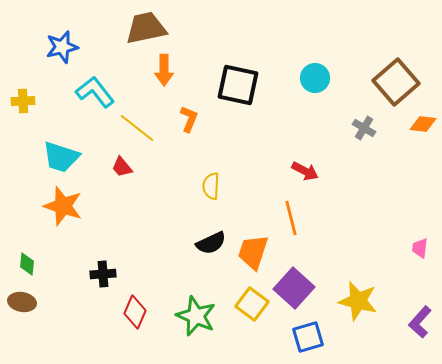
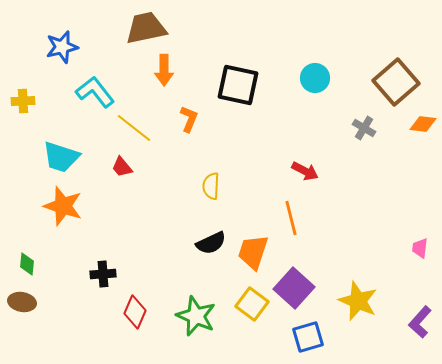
yellow line: moved 3 px left
yellow star: rotated 9 degrees clockwise
